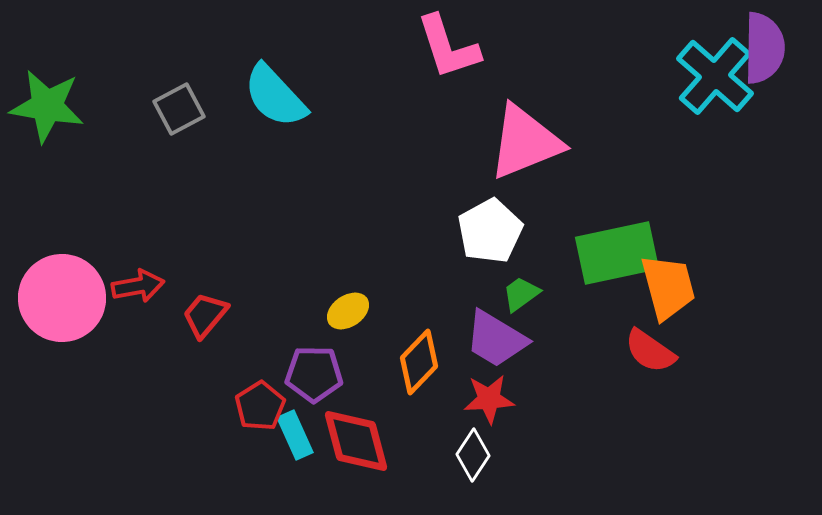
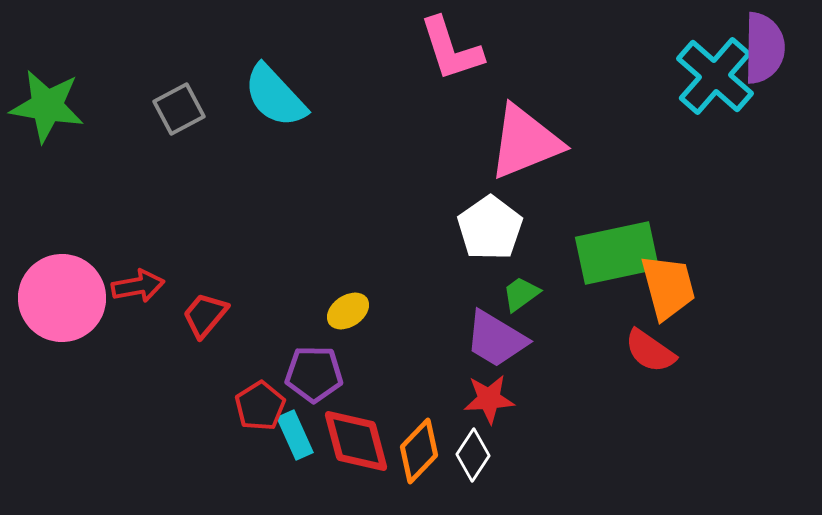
pink L-shape: moved 3 px right, 2 px down
white pentagon: moved 3 px up; rotated 6 degrees counterclockwise
orange diamond: moved 89 px down
